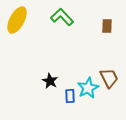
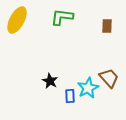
green L-shape: rotated 40 degrees counterclockwise
brown trapezoid: rotated 15 degrees counterclockwise
